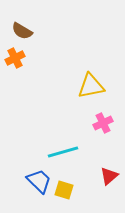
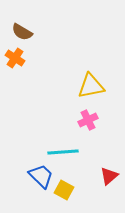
brown semicircle: moved 1 px down
orange cross: rotated 30 degrees counterclockwise
pink cross: moved 15 px left, 3 px up
cyan line: rotated 12 degrees clockwise
blue trapezoid: moved 2 px right, 5 px up
yellow square: rotated 12 degrees clockwise
